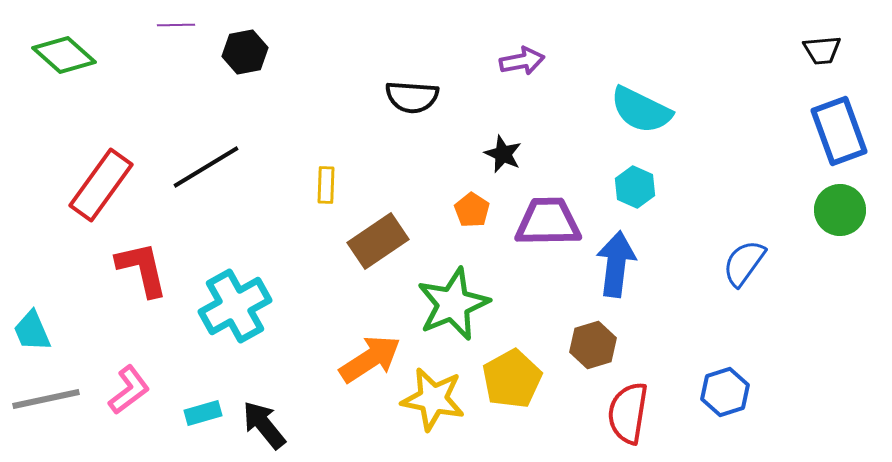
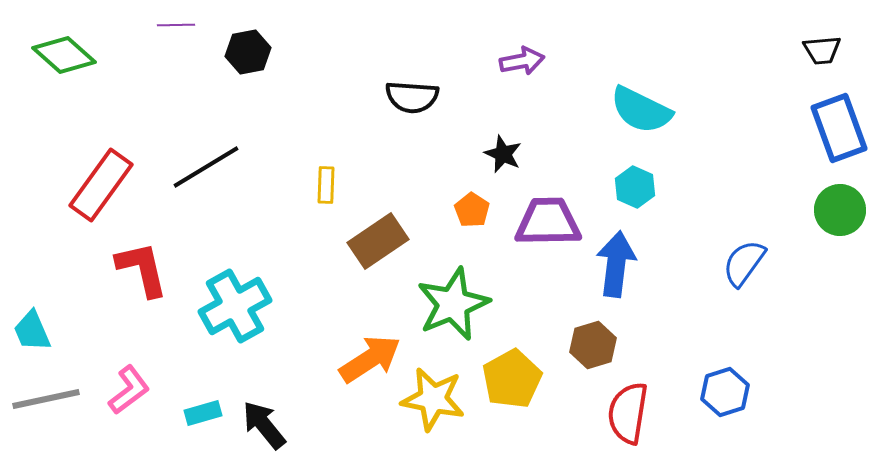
black hexagon: moved 3 px right
blue rectangle: moved 3 px up
